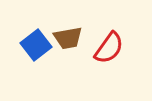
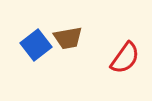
red semicircle: moved 16 px right, 10 px down
